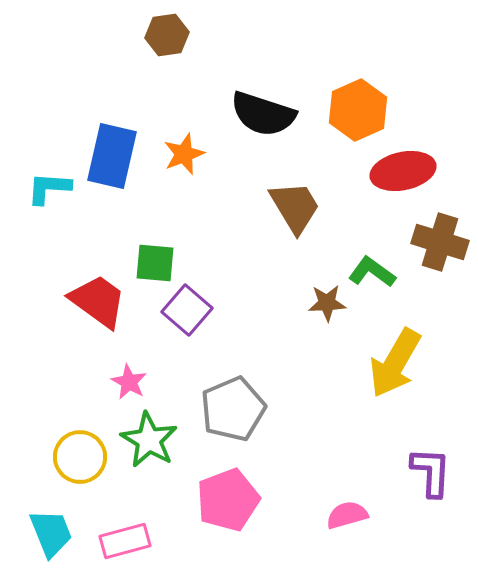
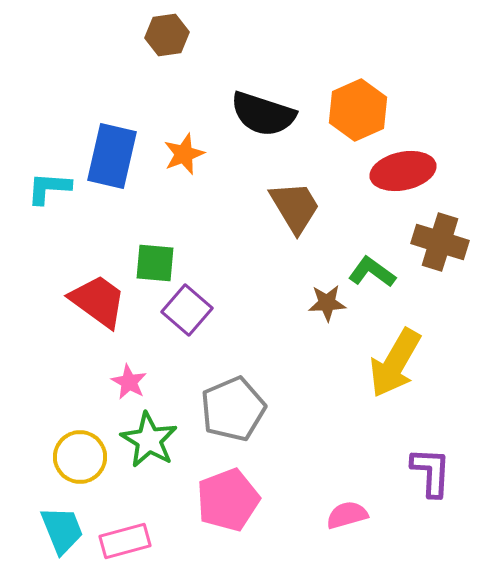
cyan trapezoid: moved 11 px right, 3 px up
